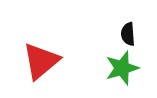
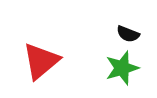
black semicircle: rotated 65 degrees counterclockwise
